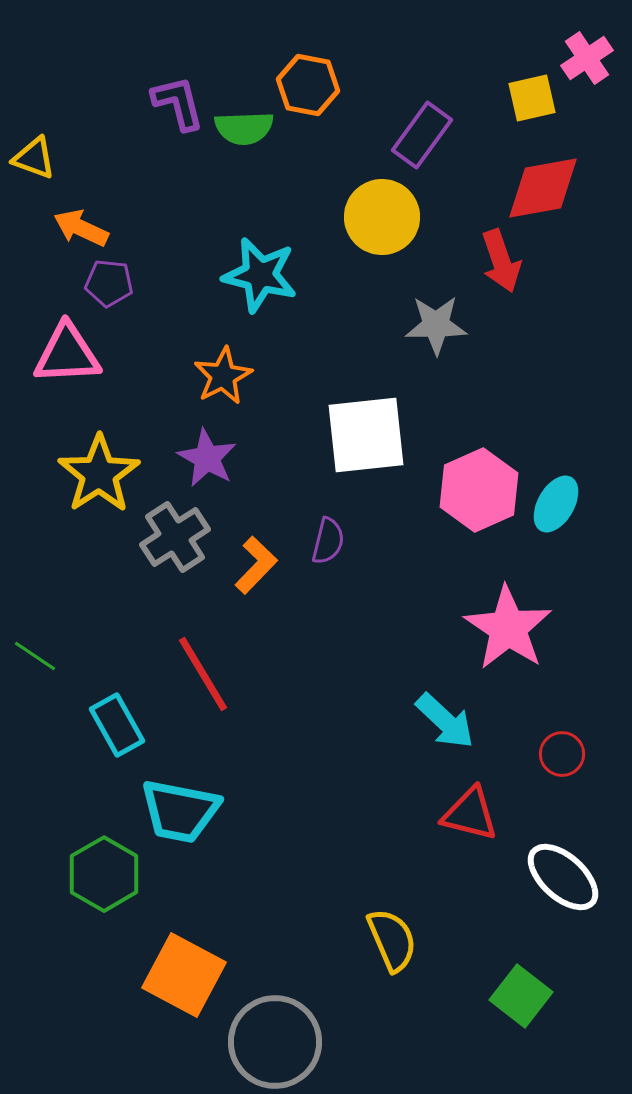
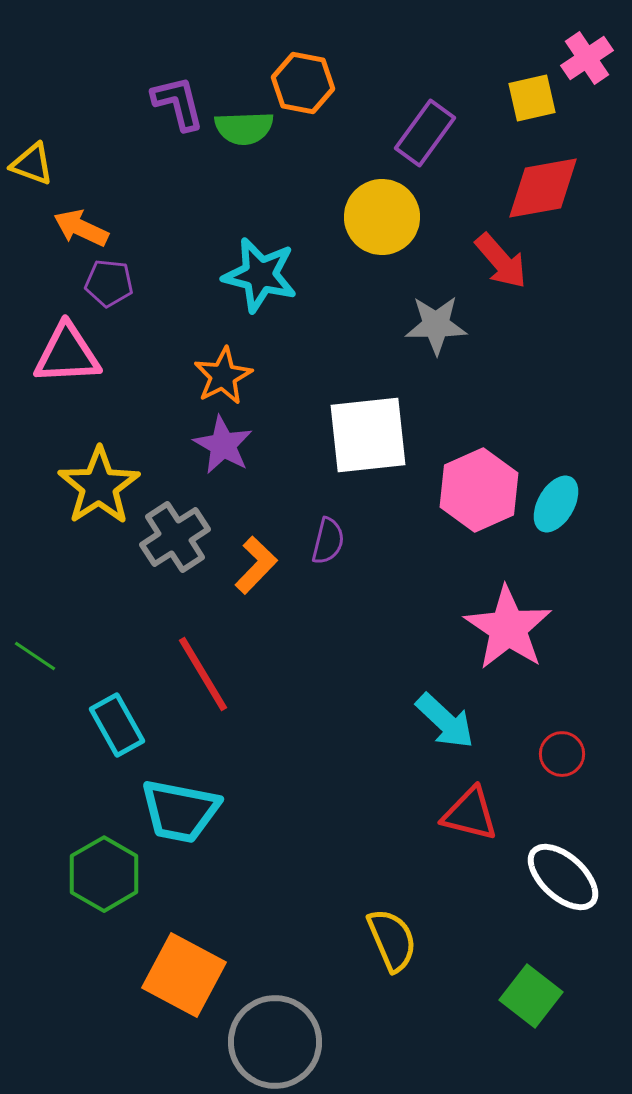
orange hexagon: moved 5 px left, 2 px up
purple rectangle: moved 3 px right, 2 px up
yellow triangle: moved 2 px left, 6 px down
red arrow: rotated 22 degrees counterclockwise
white square: moved 2 px right
purple star: moved 16 px right, 13 px up
yellow star: moved 12 px down
green square: moved 10 px right
